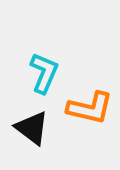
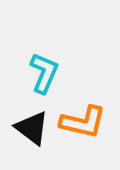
orange L-shape: moved 7 px left, 14 px down
